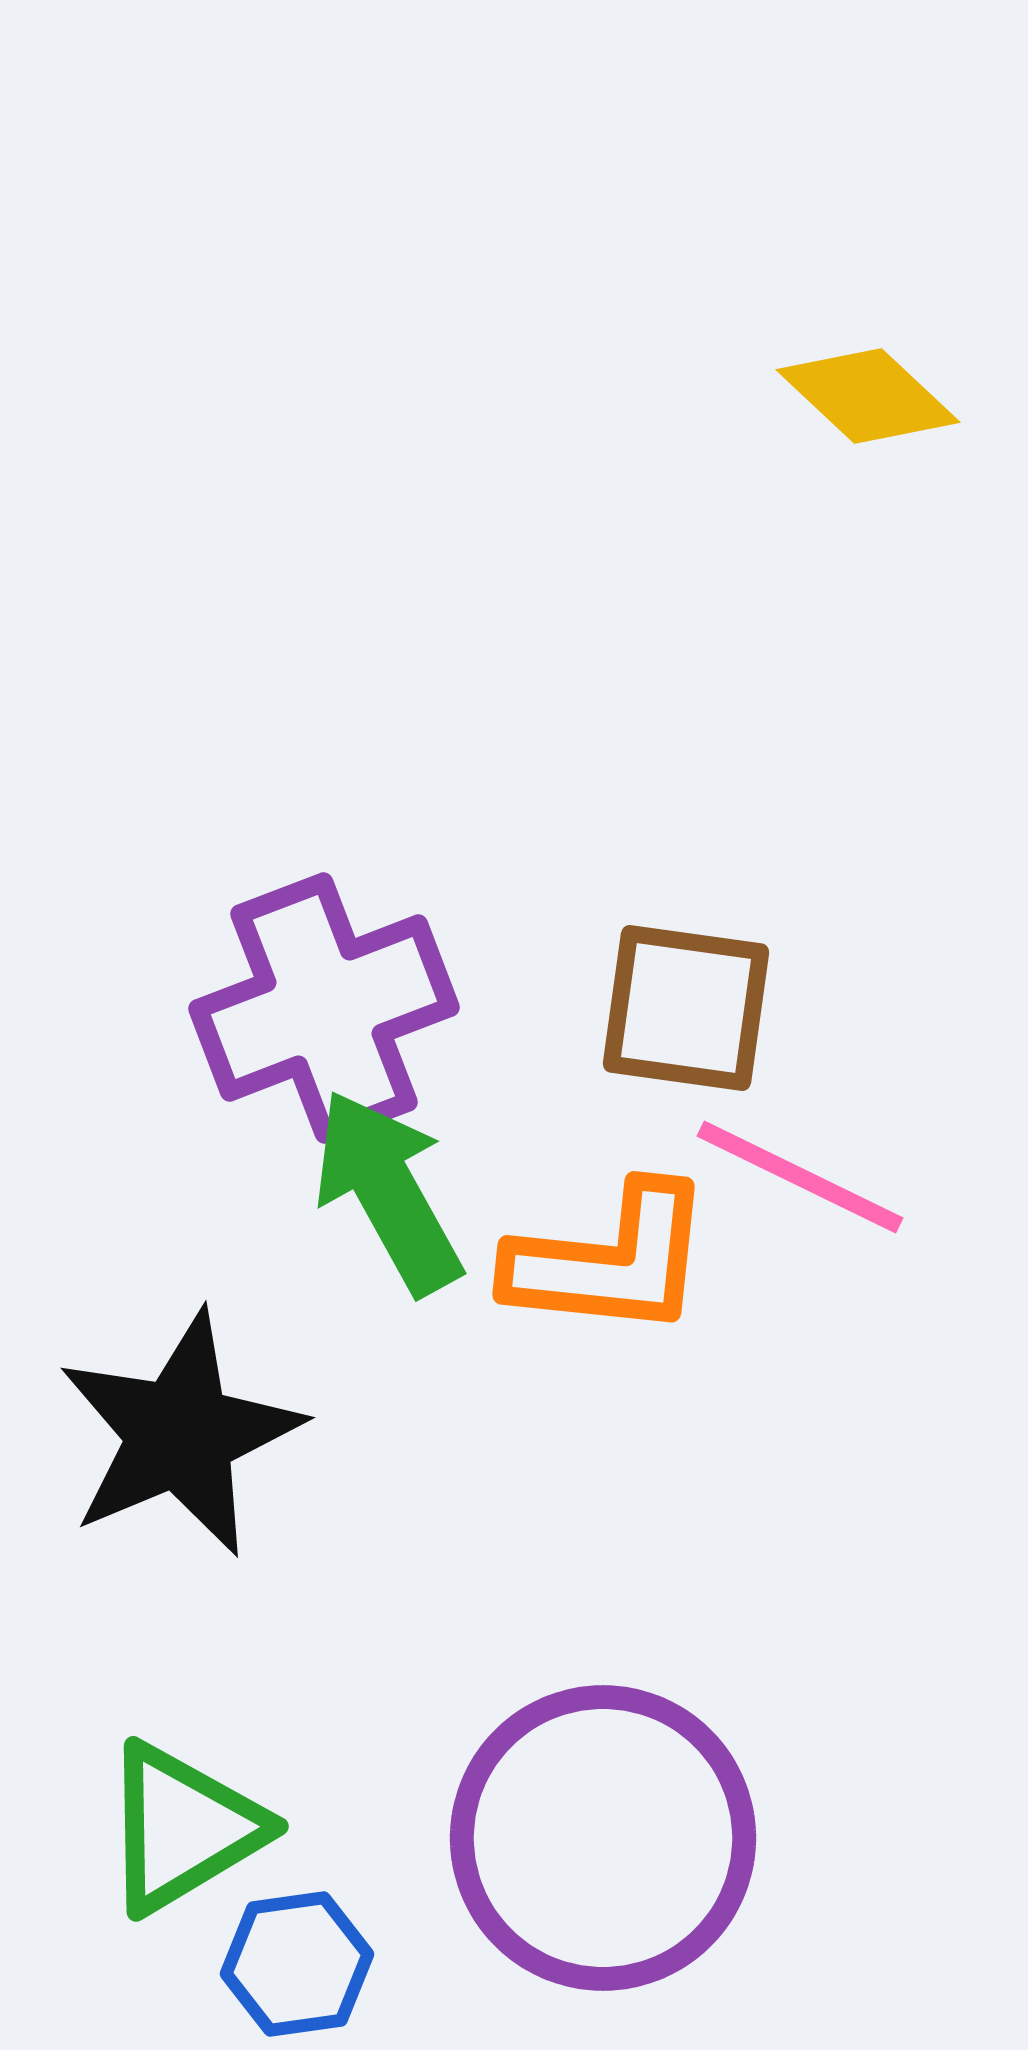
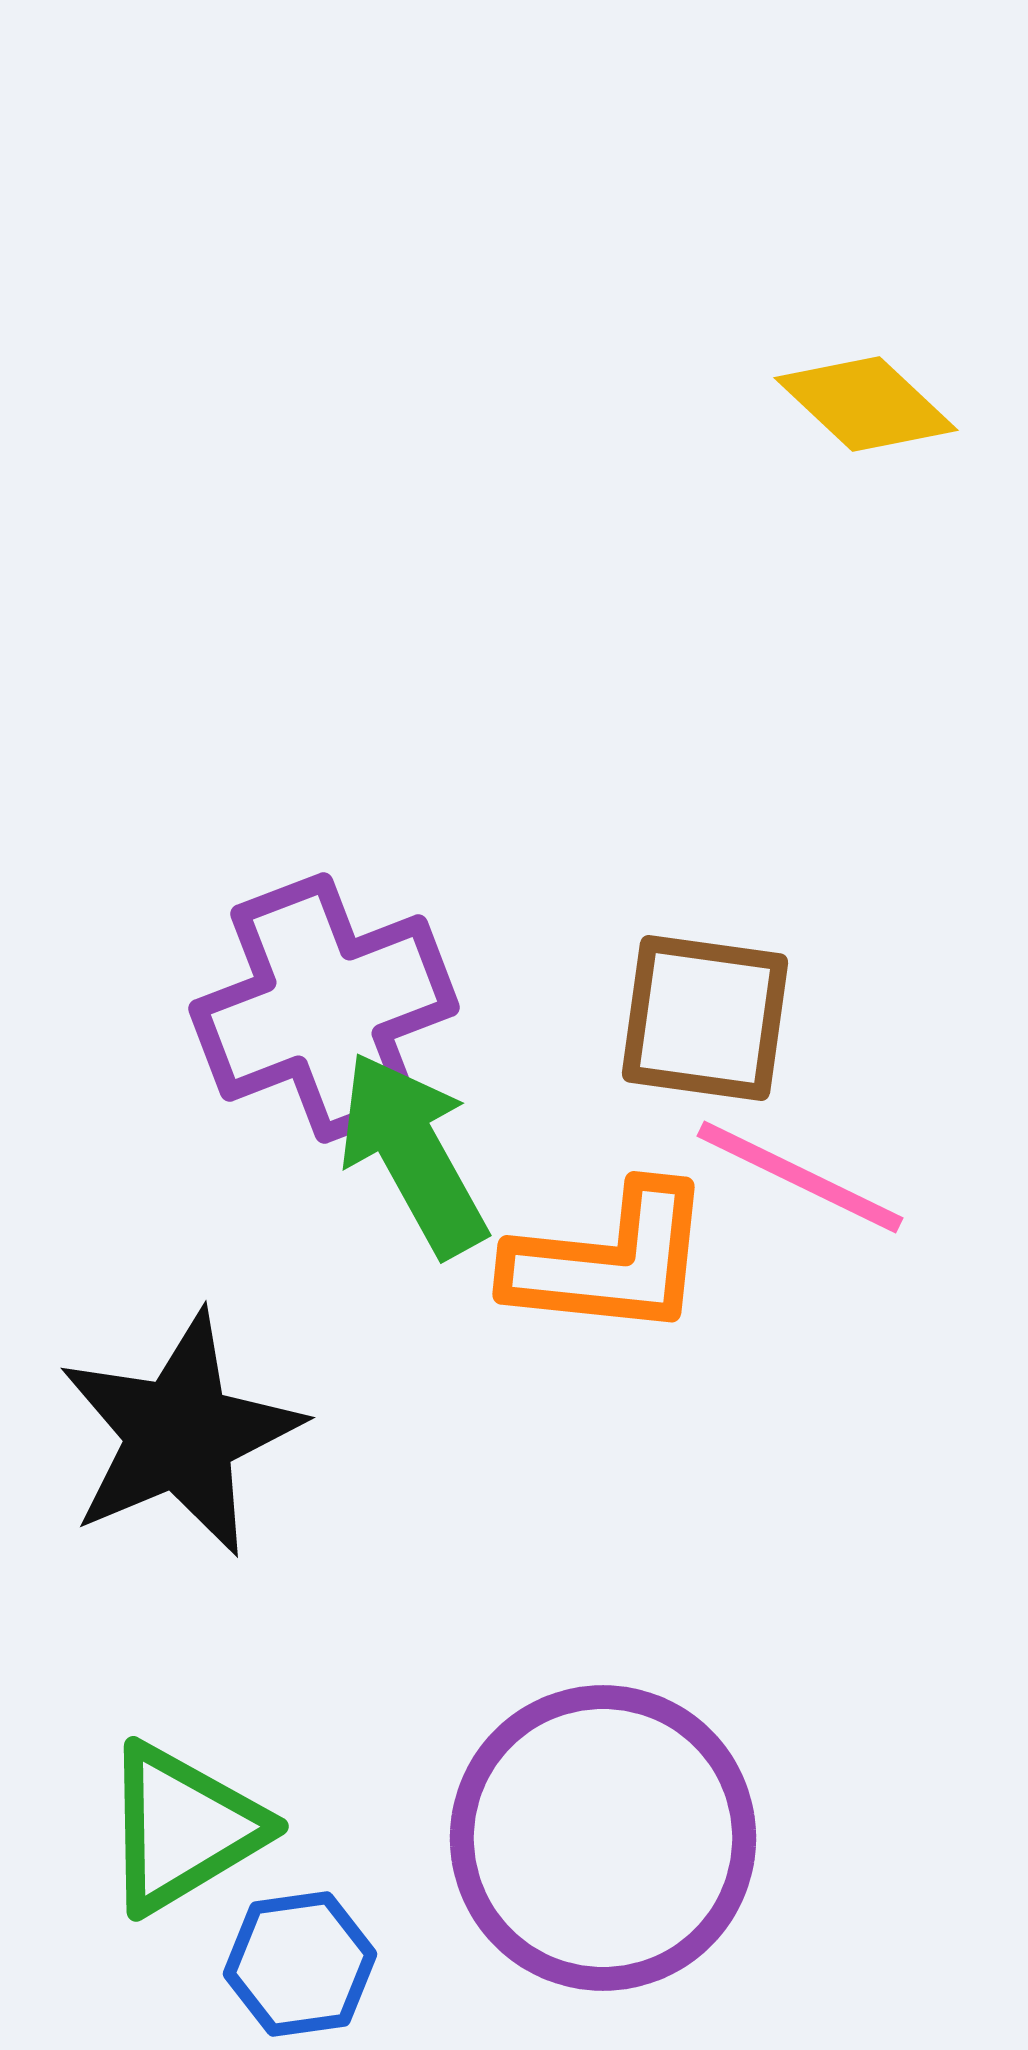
yellow diamond: moved 2 px left, 8 px down
brown square: moved 19 px right, 10 px down
green arrow: moved 25 px right, 38 px up
blue hexagon: moved 3 px right
